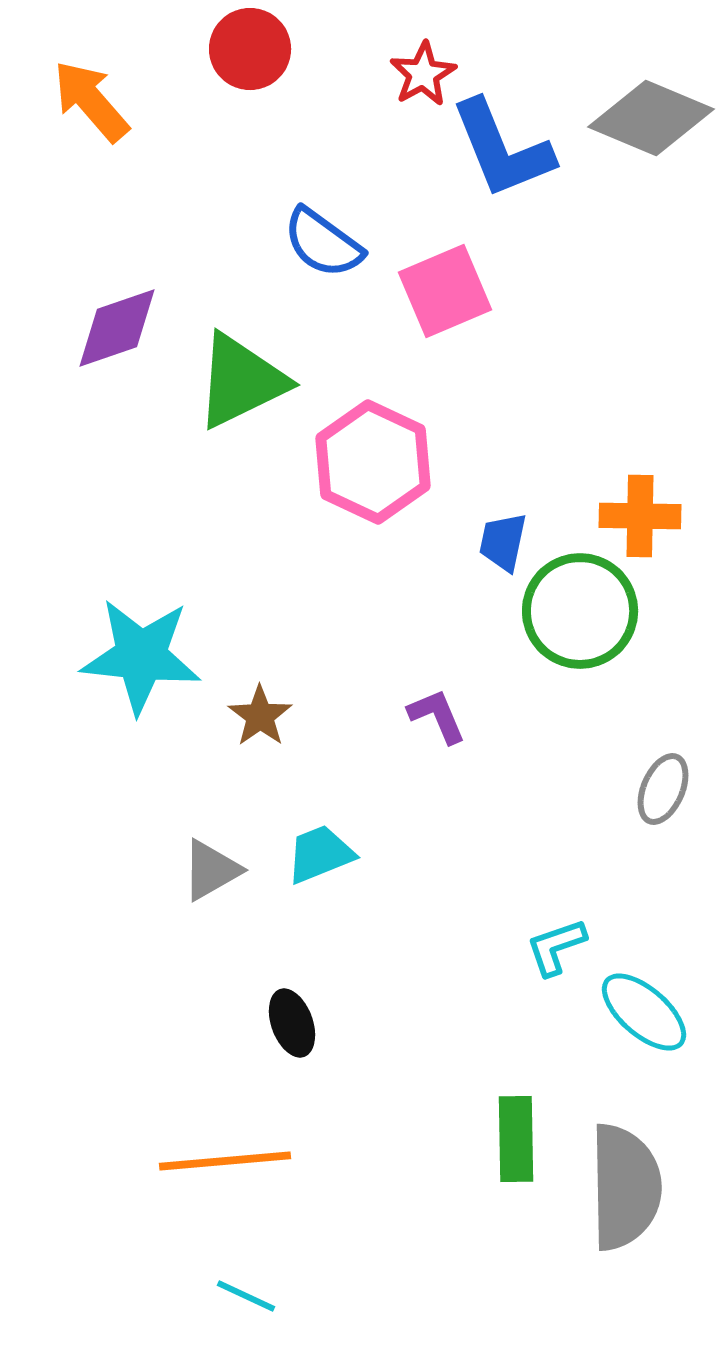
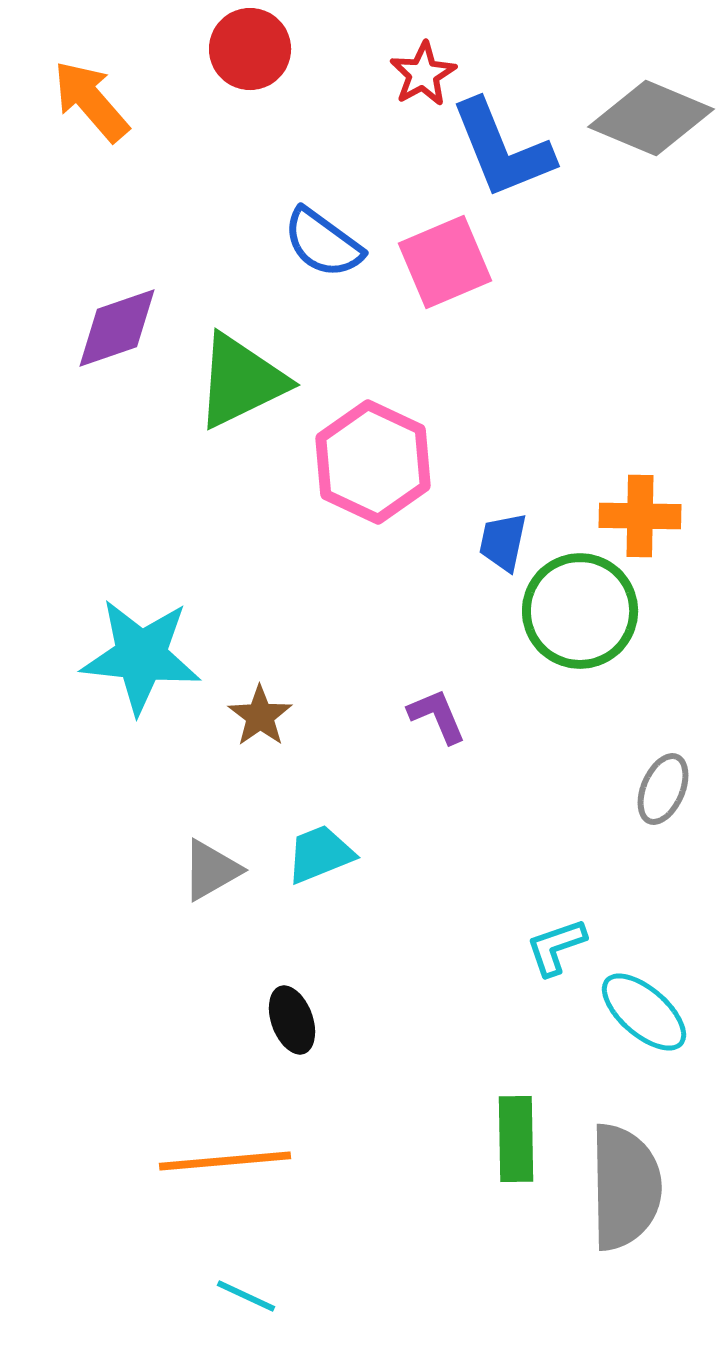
pink square: moved 29 px up
black ellipse: moved 3 px up
